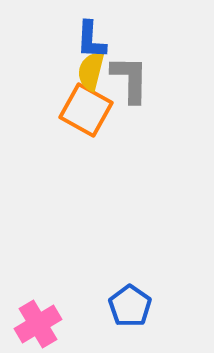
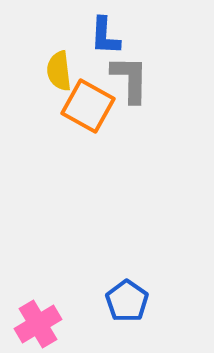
blue L-shape: moved 14 px right, 4 px up
yellow semicircle: moved 32 px left; rotated 21 degrees counterclockwise
orange square: moved 2 px right, 4 px up
blue pentagon: moved 3 px left, 5 px up
